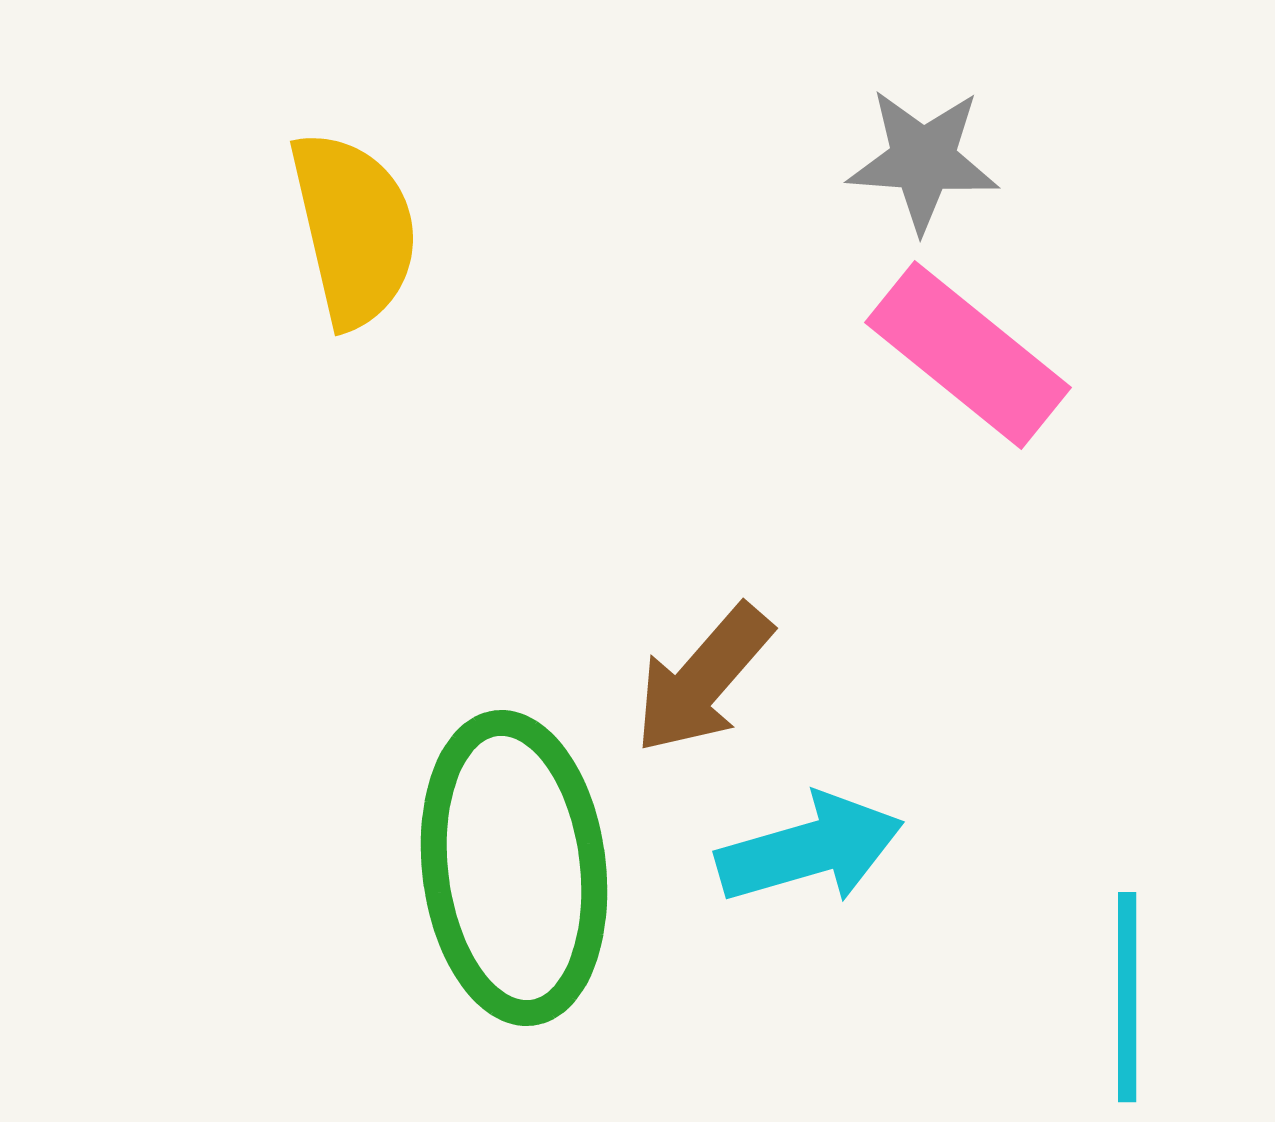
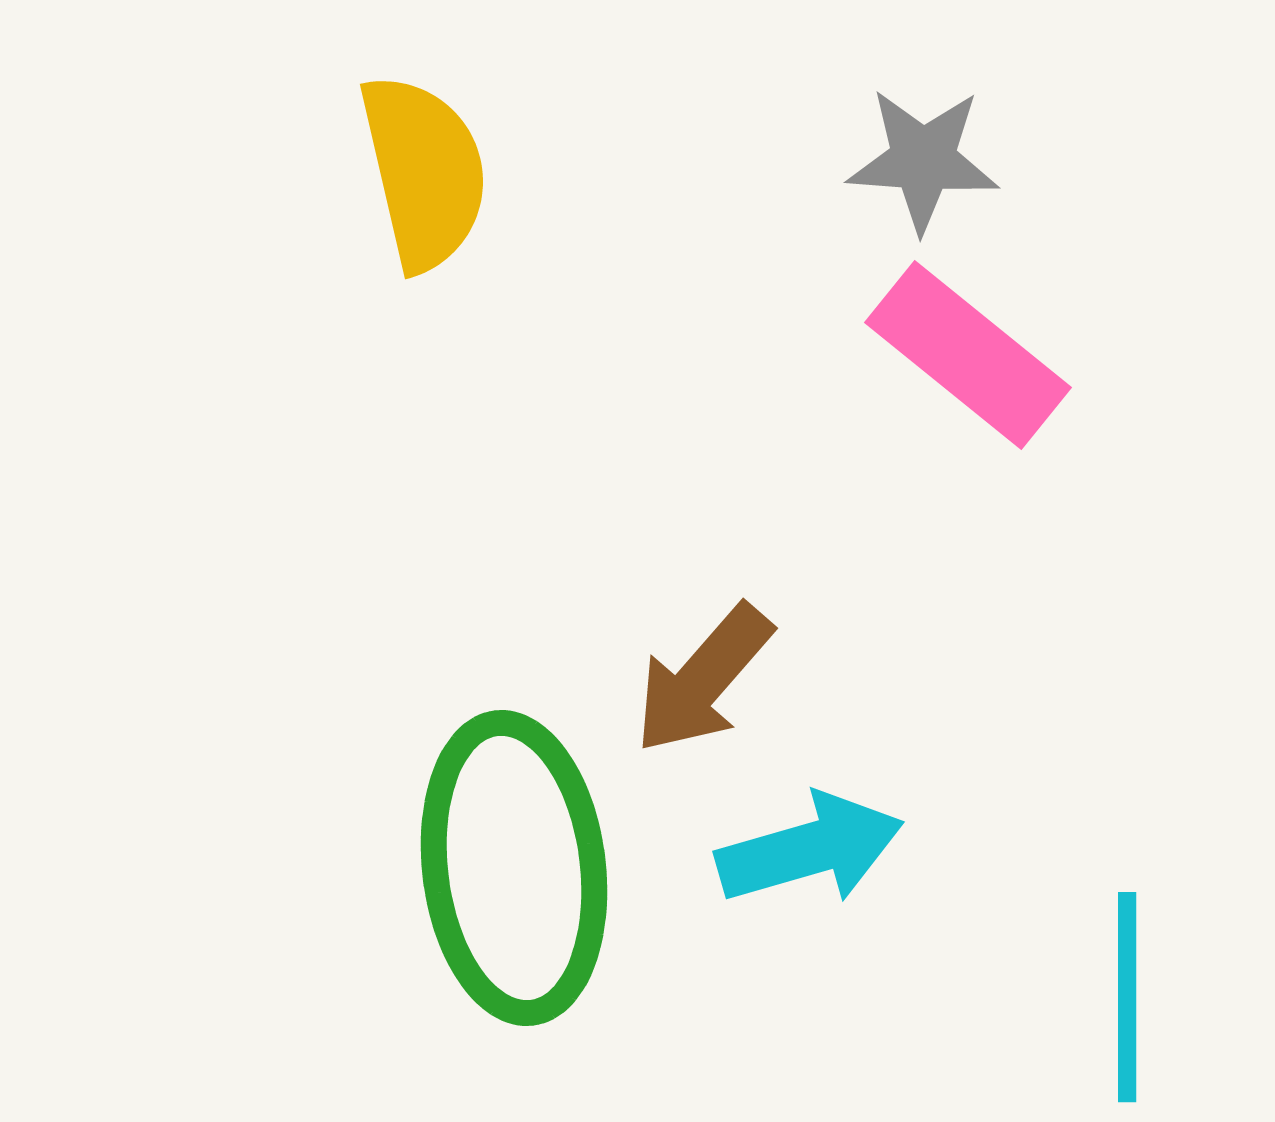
yellow semicircle: moved 70 px right, 57 px up
